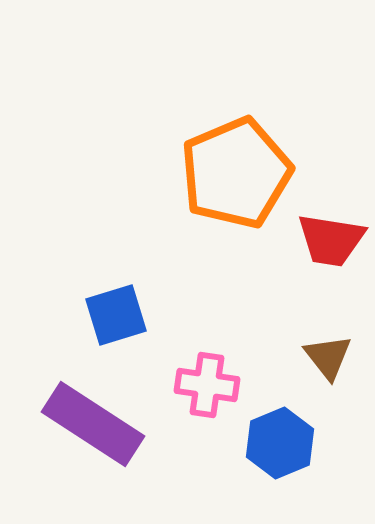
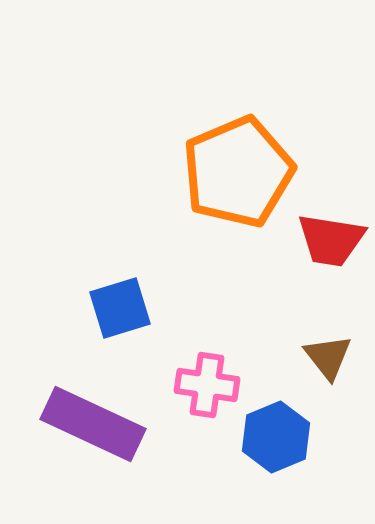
orange pentagon: moved 2 px right, 1 px up
blue square: moved 4 px right, 7 px up
purple rectangle: rotated 8 degrees counterclockwise
blue hexagon: moved 4 px left, 6 px up
